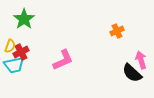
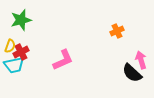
green star: moved 3 px left, 1 px down; rotated 20 degrees clockwise
